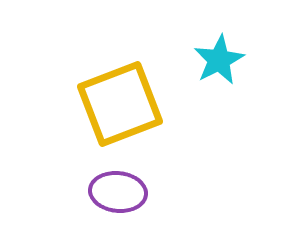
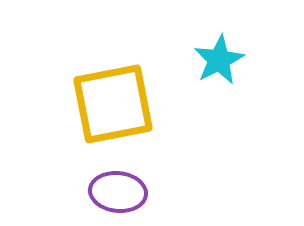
yellow square: moved 7 px left; rotated 10 degrees clockwise
